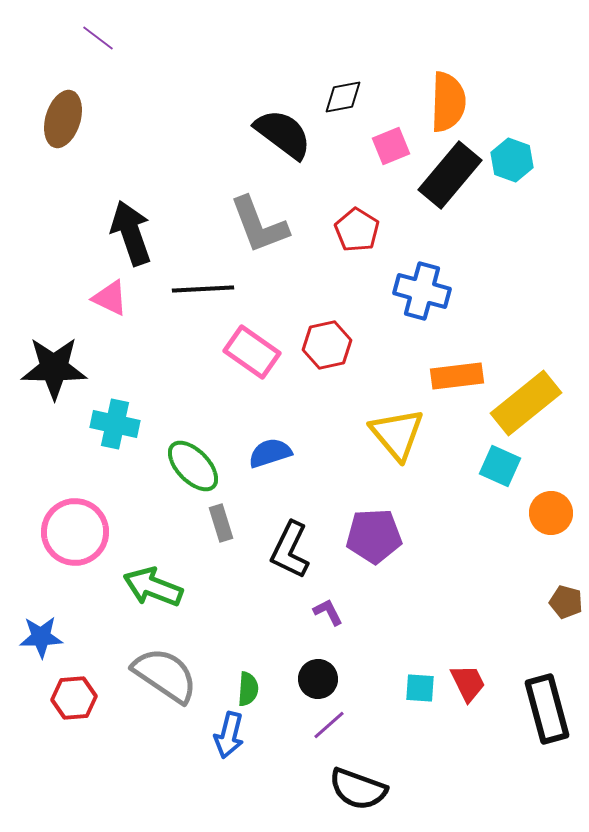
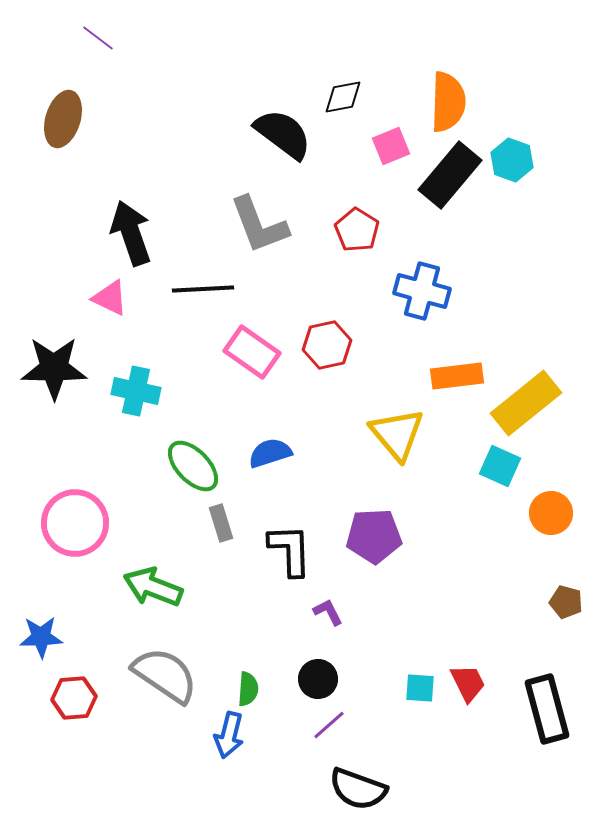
cyan cross at (115, 424): moved 21 px right, 33 px up
pink circle at (75, 532): moved 9 px up
black L-shape at (290, 550): rotated 152 degrees clockwise
